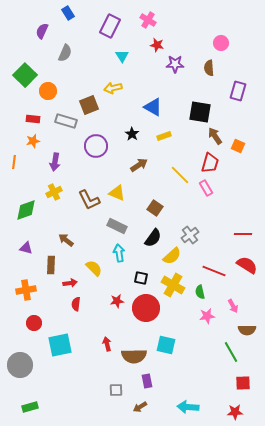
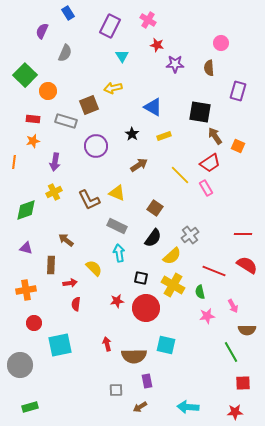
red trapezoid at (210, 163): rotated 40 degrees clockwise
